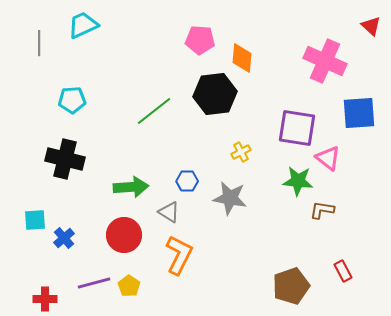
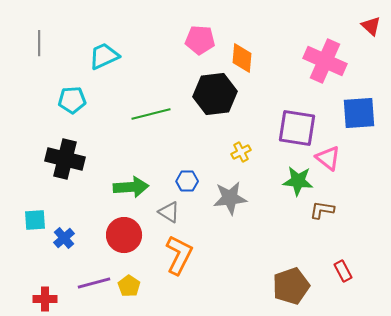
cyan trapezoid: moved 21 px right, 31 px down
green line: moved 3 px left, 3 px down; rotated 24 degrees clockwise
gray star: rotated 16 degrees counterclockwise
